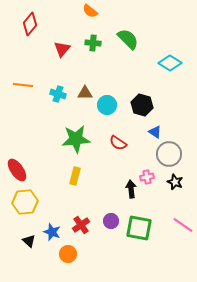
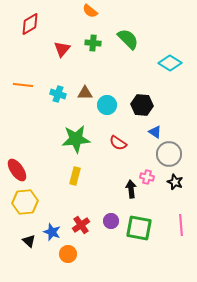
red diamond: rotated 20 degrees clockwise
black hexagon: rotated 10 degrees counterclockwise
pink cross: rotated 24 degrees clockwise
pink line: moved 2 px left; rotated 50 degrees clockwise
